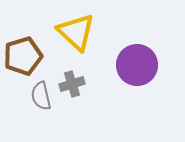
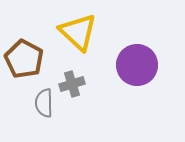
yellow triangle: moved 2 px right
brown pentagon: moved 1 px right, 3 px down; rotated 27 degrees counterclockwise
gray semicircle: moved 3 px right, 7 px down; rotated 12 degrees clockwise
